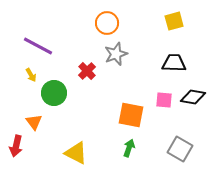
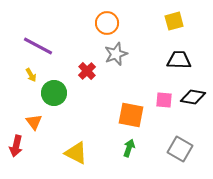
black trapezoid: moved 5 px right, 3 px up
